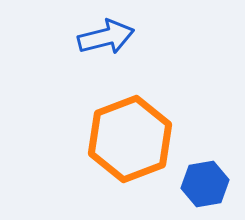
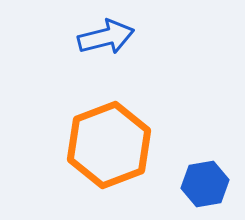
orange hexagon: moved 21 px left, 6 px down
